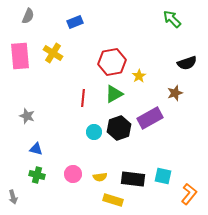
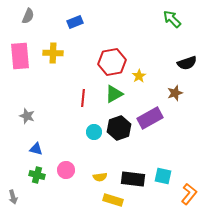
yellow cross: rotated 30 degrees counterclockwise
pink circle: moved 7 px left, 4 px up
